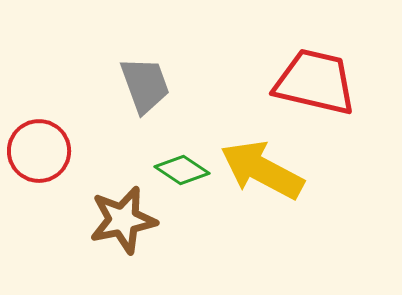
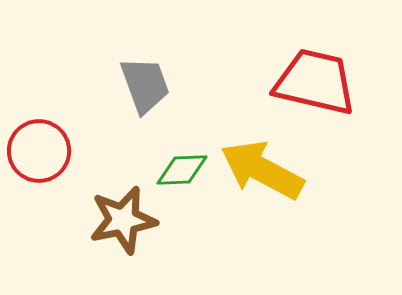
green diamond: rotated 36 degrees counterclockwise
